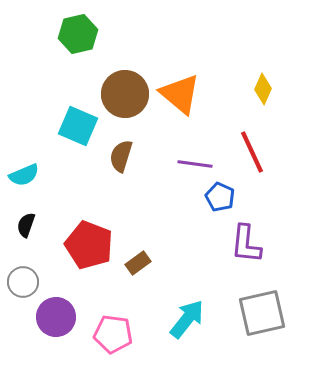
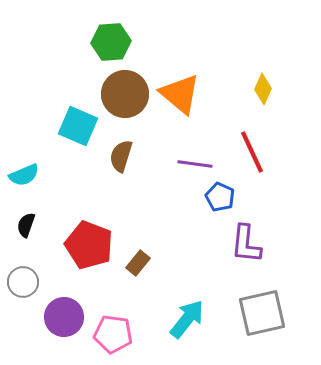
green hexagon: moved 33 px right, 8 px down; rotated 9 degrees clockwise
brown rectangle: rotated 15 degrees counterclockwise
purple circle: moved 8 px right
